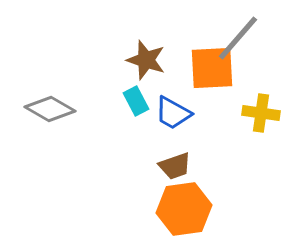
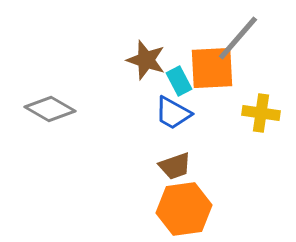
cyan rectangle: moved 43 px right, 20 px up
